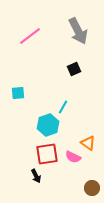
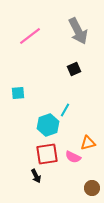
cyan line: moved 2 px right, 3 px down
orange triangle: rotated 49 degrees counterclockwise
